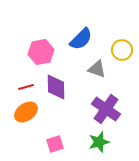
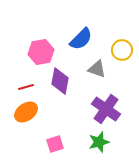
purple diamond: moved 4 px right, 6 px up; rotated 12 degrees clockwise
